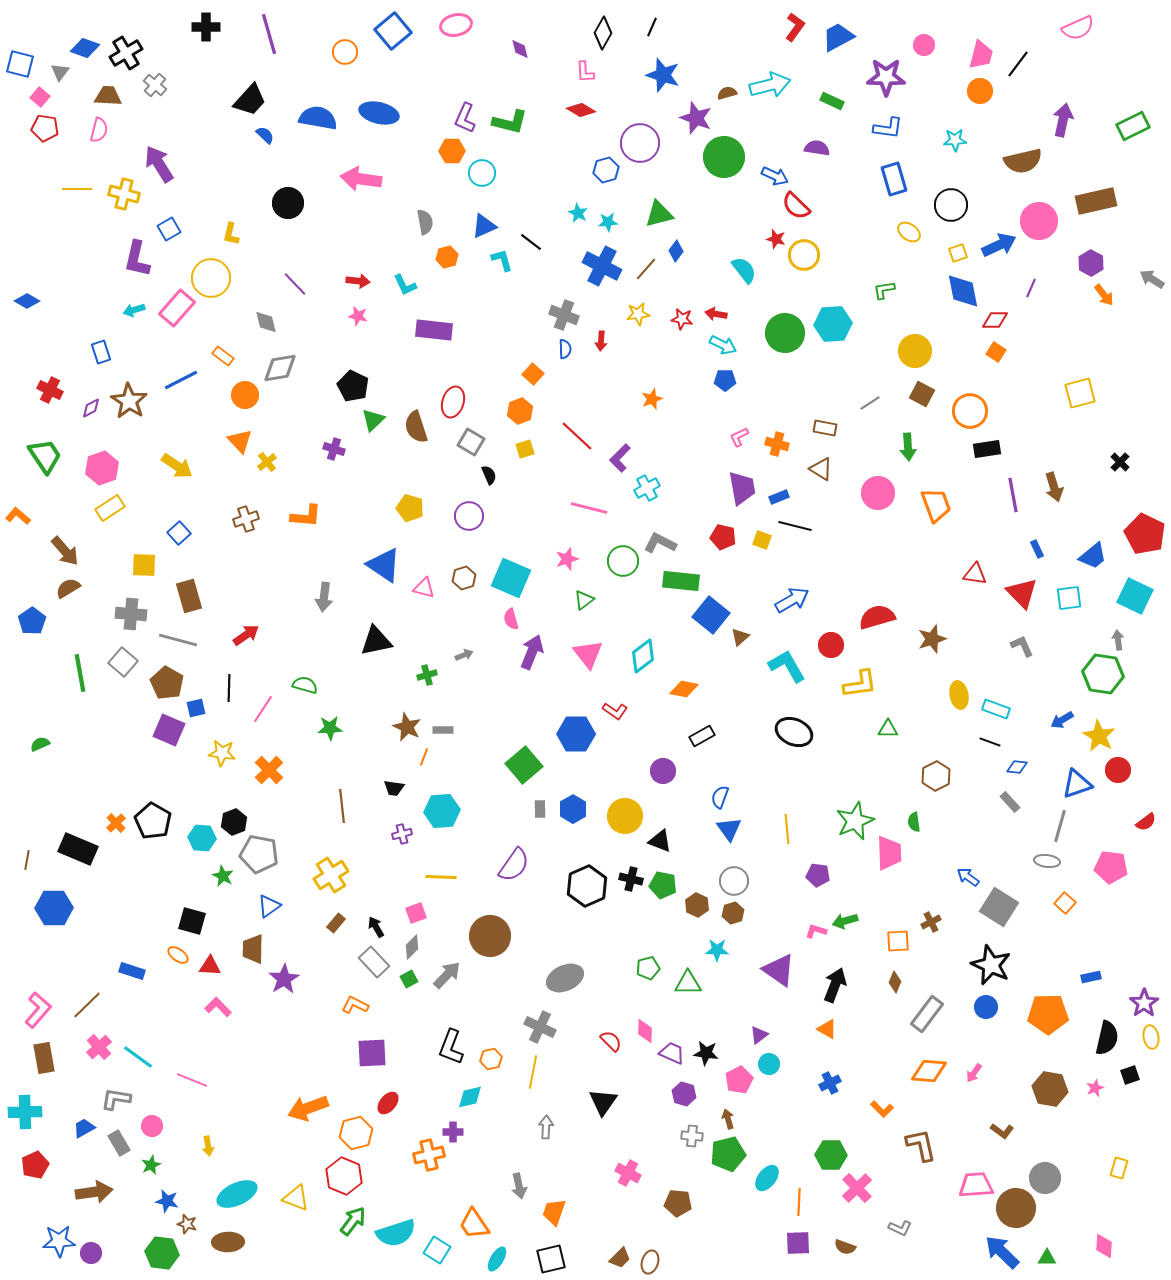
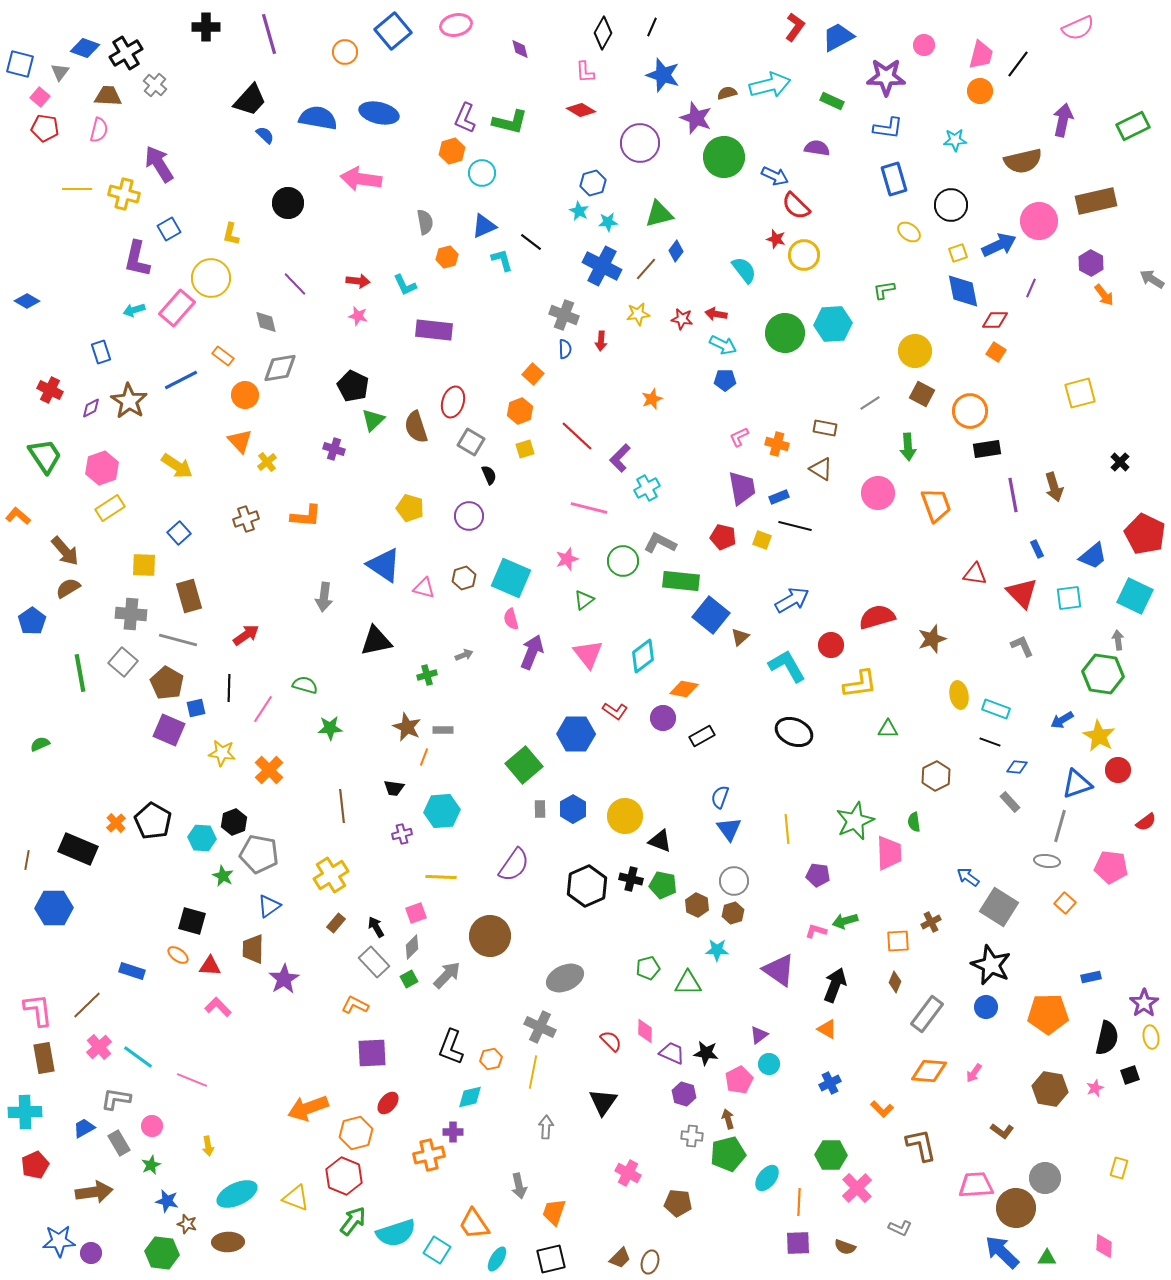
orange hexagon at (452, 151): rotated 15 degrees counterclockwise
blue hexagon at (606, 170): moved 13 px left, 13 px down
cyan star at (578, 213): moved 1 px right, 2 px up
purple circle at (663, 771): moved 53 px up
pink L-shape at (38, 1010): rotated 48 degrees counterclockwise
